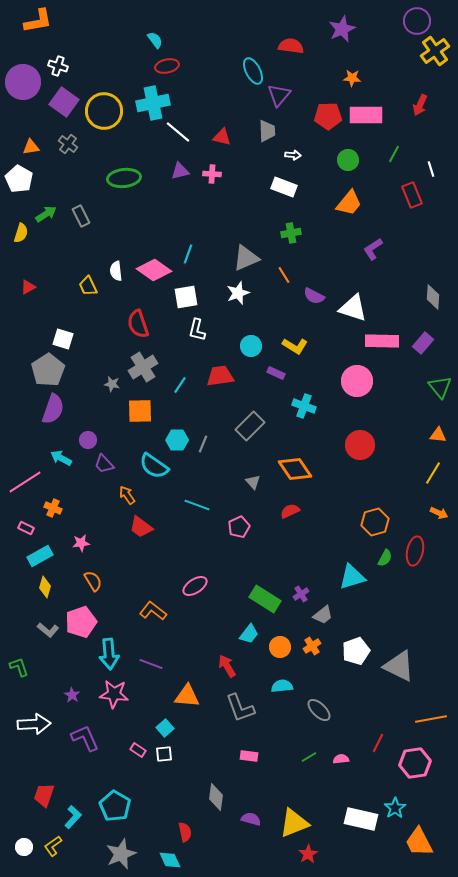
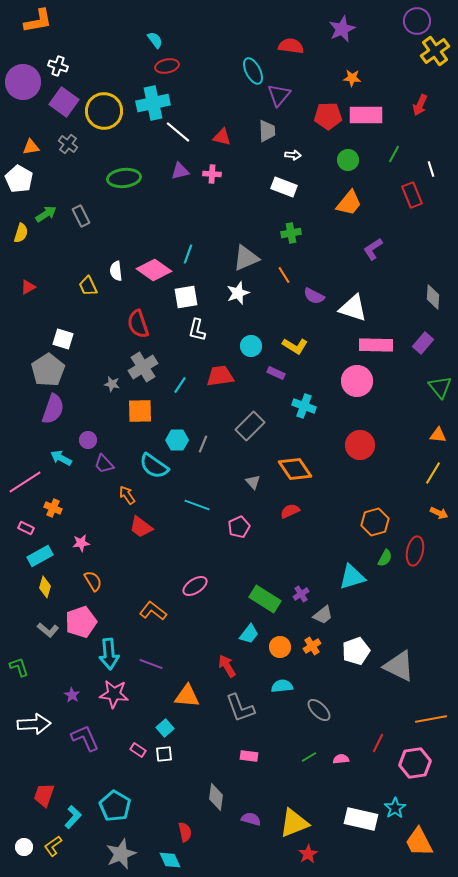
pink rectangle at (382, 341): moved 6 px left, 4 px down
